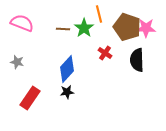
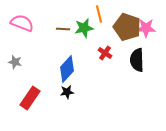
green star: rotated 24 degrees clockwise
gray star: moved 2 px left
